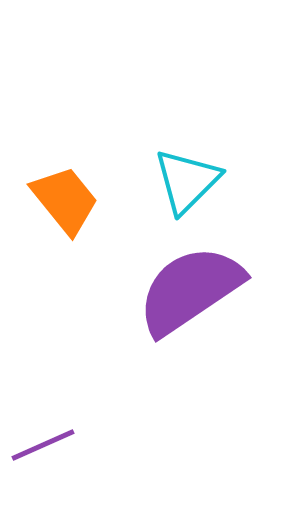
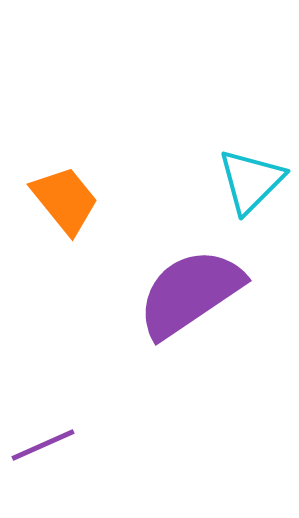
cyan triangle: moved 64 px right
purple semicircle: moved 3 px down
